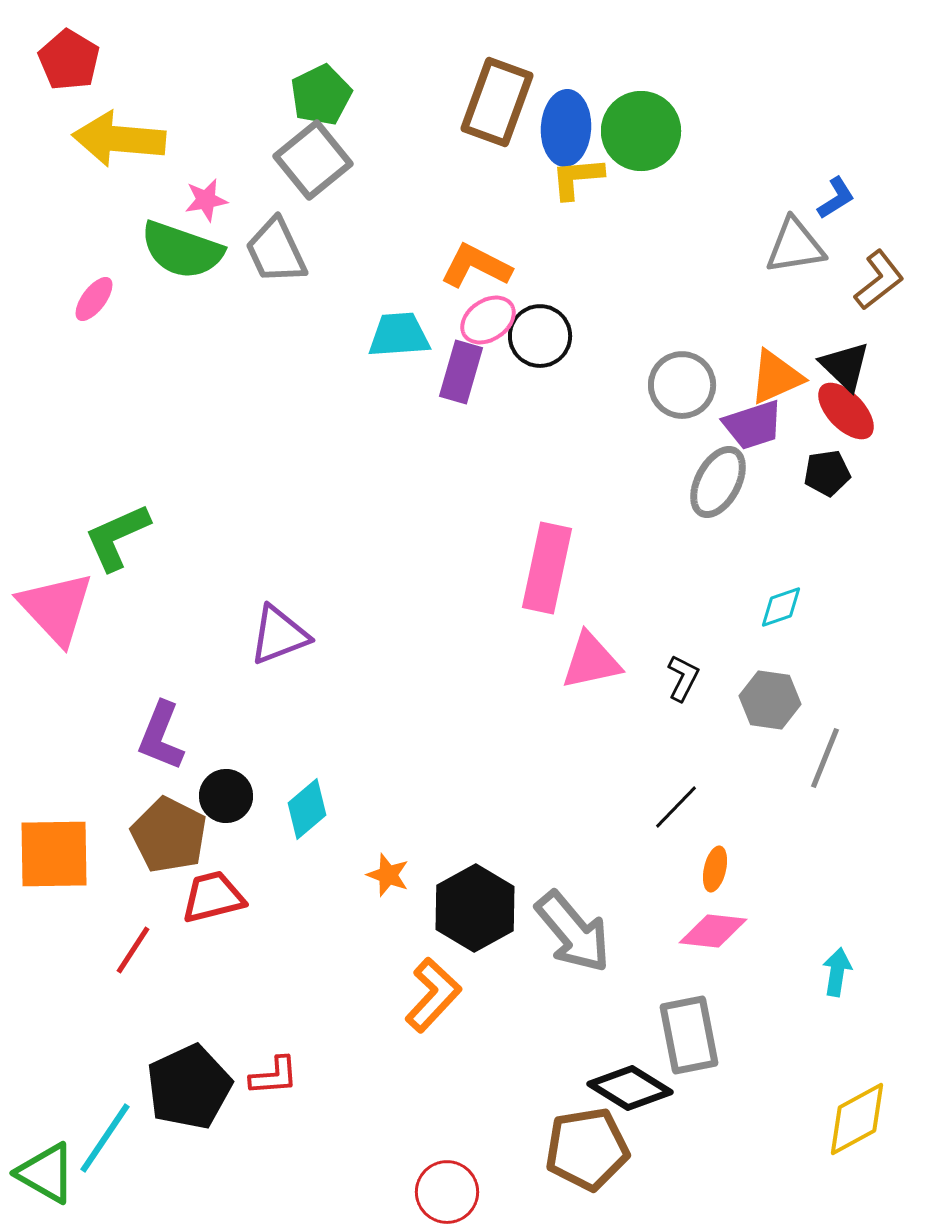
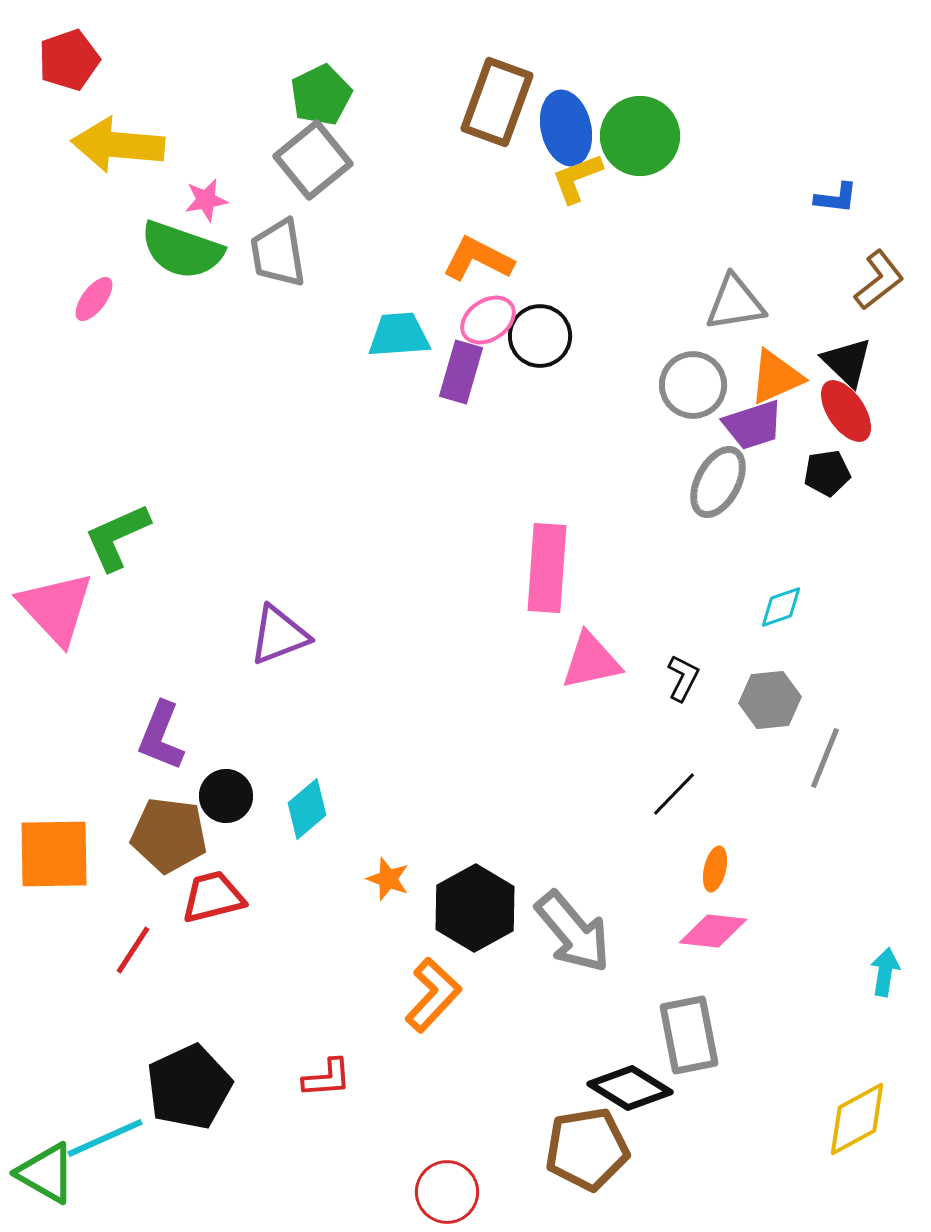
red pentagon at (69, 60): rotated 22 degrees clockwise
blue ellipse at (566, 128): rotated 16 degrees counterclockwise
green circle at (641, 131): moved 1 px left, 5 px down
yellow arrow at (119, 139): moved 1 px left, 6 px down
yellow L-shape at (577, 178): rotated 16 degrees counterclockwise
blue L-shape at (836, 198): rotated 39 degrees clockwise
gray triangle at (795, 246): moved 60 px left, 57 px down
gray trapezoid at (276, 251): moved 2 px right, 2 px down; rotated 16 degrees clockwise
orange L-shape at (476, 266): moved 2 px right, 7 px up
black triangle at (845, 366): moved 2 px right, 4 px up
gray circle at (682, 385): moved 11 px right
red ellipse at (846, 411): rotated 10 degrees clockwise
pink rectangle at (547, 568): rotated 8 degrees counterclockwise
gray hexagon at (770, 700): rotated 14 degrees counterclockwise
black line at (676, 807): moved 2 px left, 13 px up
brown pentagon at (169, 835): rotated 20 degrees counterclockwise
orange star at (388, 875): moved 4 px down
cyan arrow at (837, 972): moved 48 px right
red L-shape at (274, 1076): moved 53 px right, 2 px down
cyan line at (105, 1138): rotated 32 degrees clockwise
